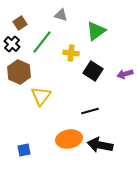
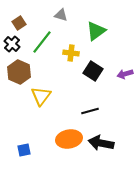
brown square: moved 1 px left
black arrow: moved 1 px right, 2 px up
